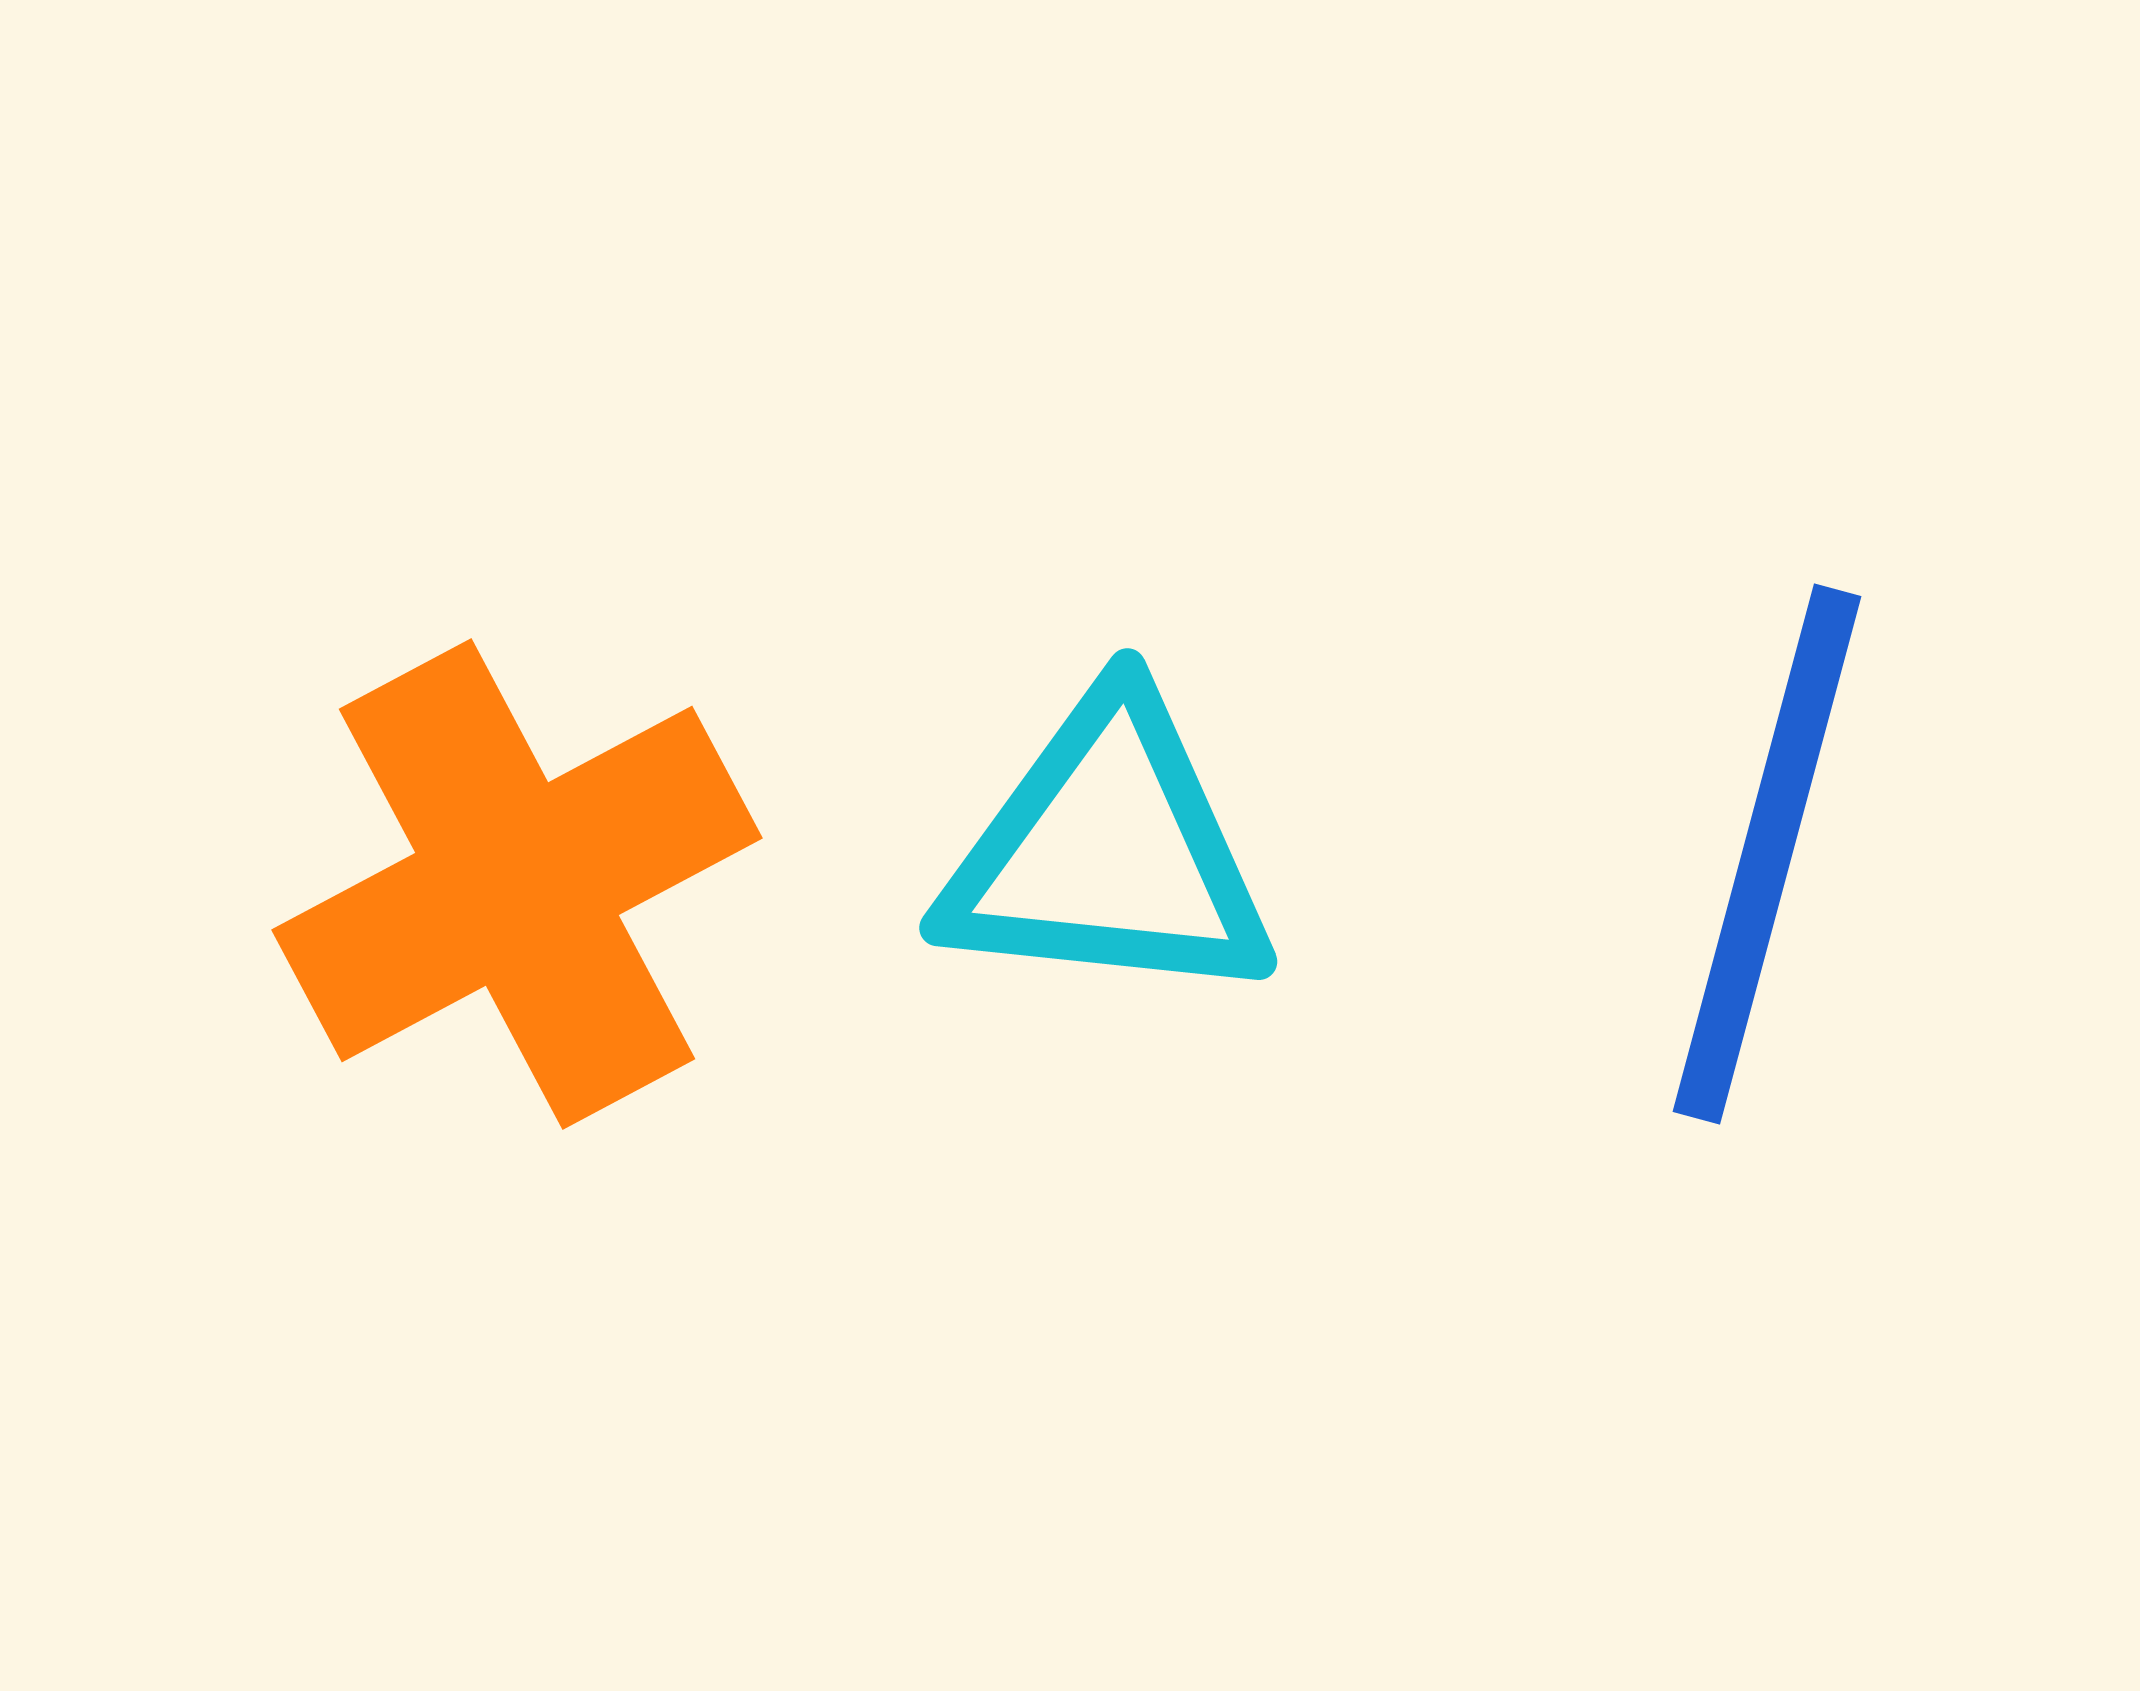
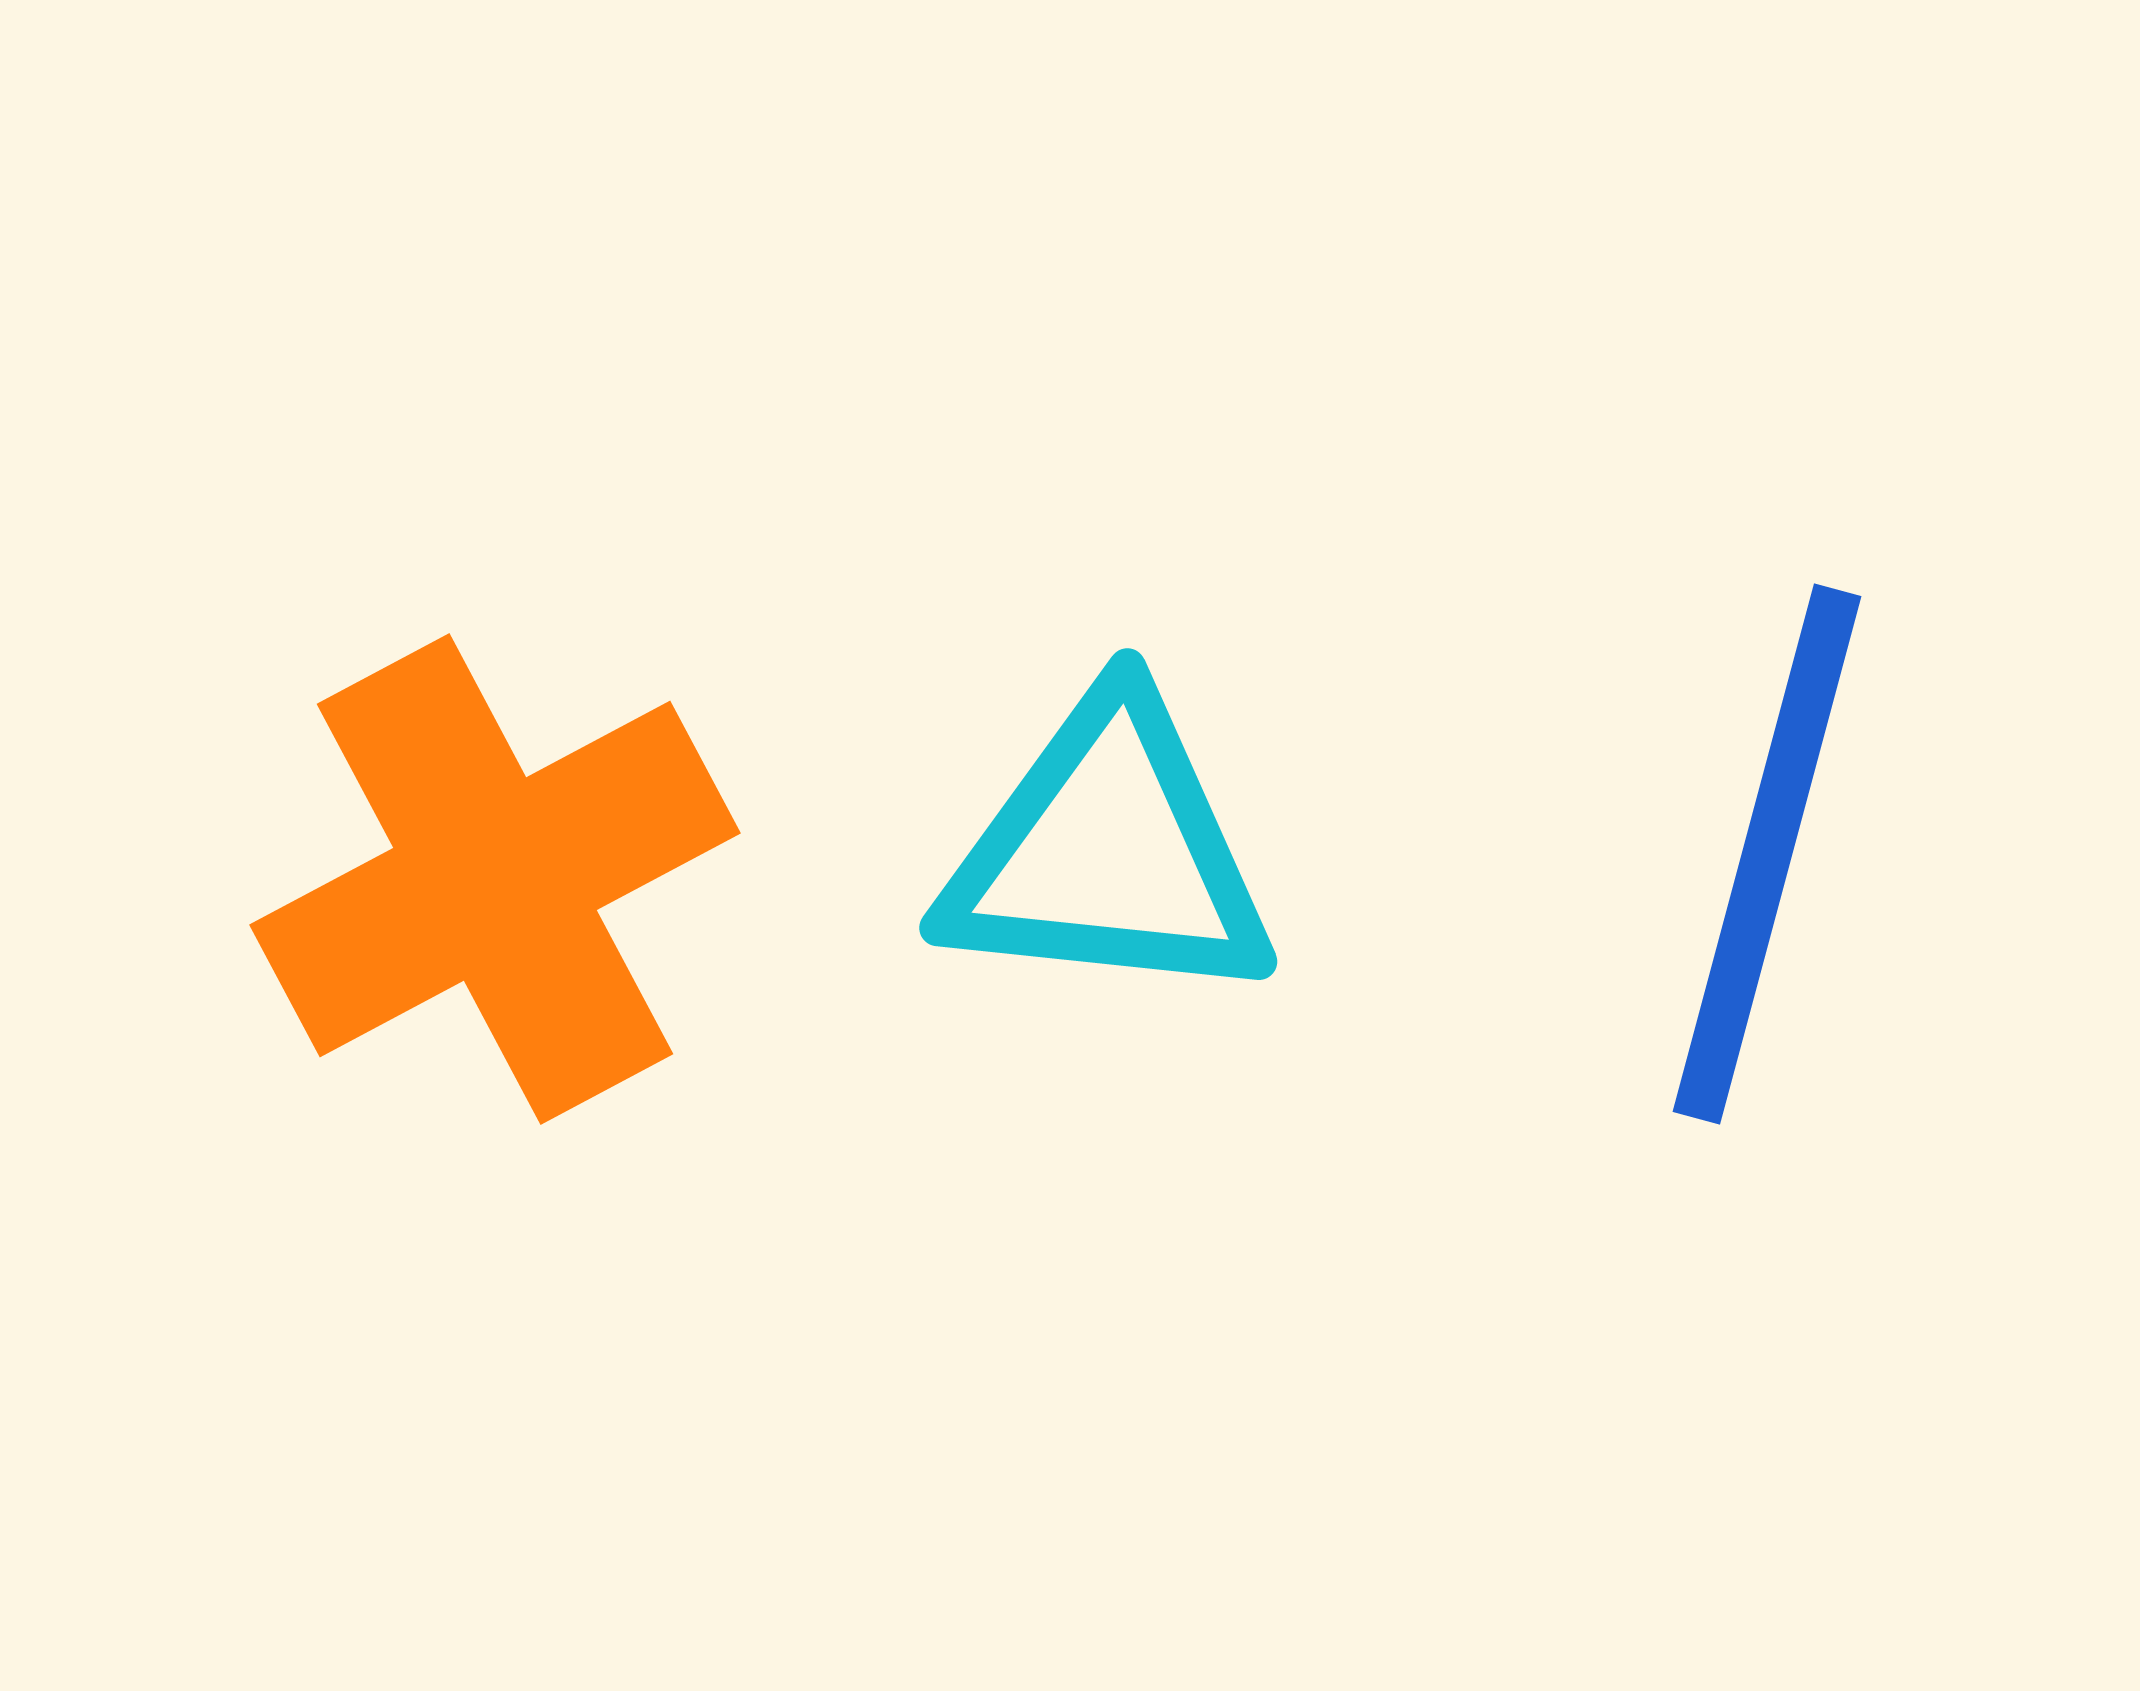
orange cross: moved 22 px left, 5 px up
